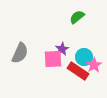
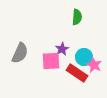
green semicircle: rotated 133 degrees clockwise
pink square: moved 2 px left, 2 px down
pink star: rotated 14 degrees counterclockwise
red rectangle: moved 1 px left, 2 px down
